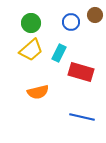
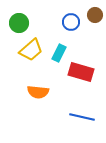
green circle: moved 12 px left
orange semicircle: rotated 20 degrees clockwise
